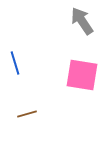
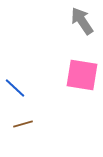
blue line: moved 25 px down; rotated 30 degrees counterclockwise
brown line: moved 4 px left, 10 px down
